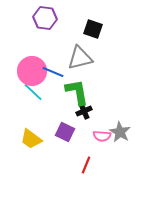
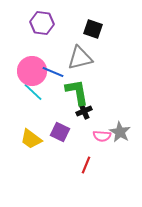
purple hexagon: moved 3 px left, 5 px down
purple square: moved 5 px left
